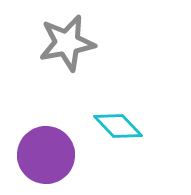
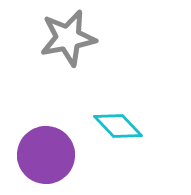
gray star: moved 1 px right, 5 px up
